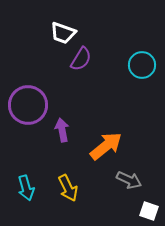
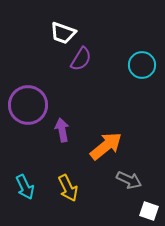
cyan arrow: moved 1 px left, 1 px up; rotated 10 degrees counterclockwise
